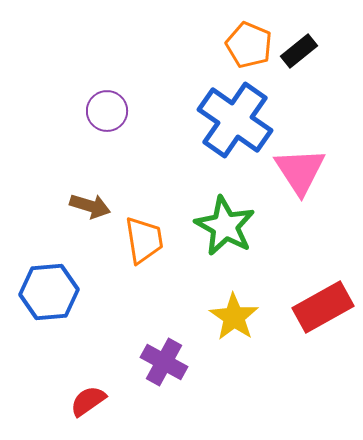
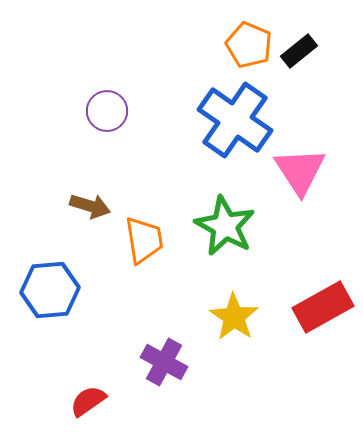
blue hexagon: moved 1 px right, 2 px up
